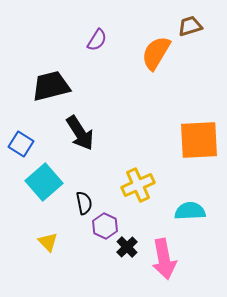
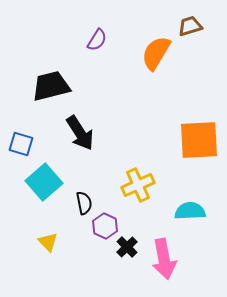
blue square: rotated 15 degrees counterclockwise
